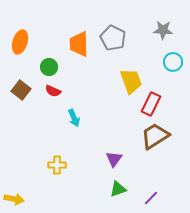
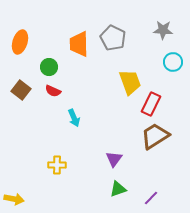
yellow trapezoid: moved 1 px left, 1 px down
